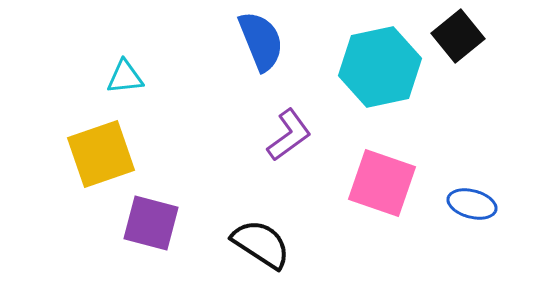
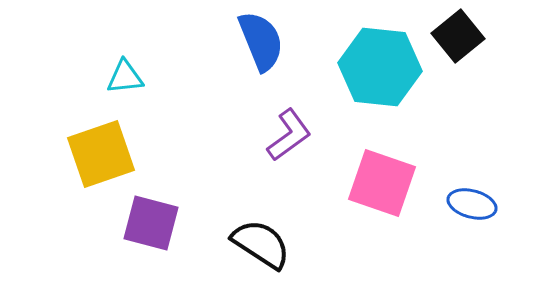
cyan hexagon: rotated 18 degrees clockwise
